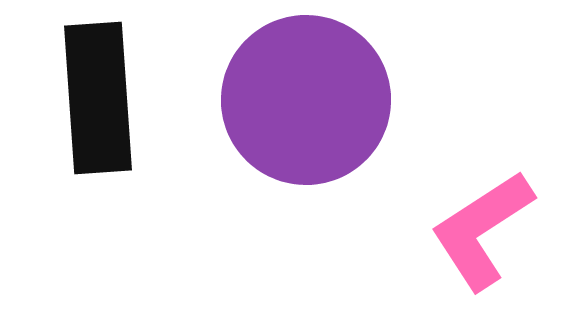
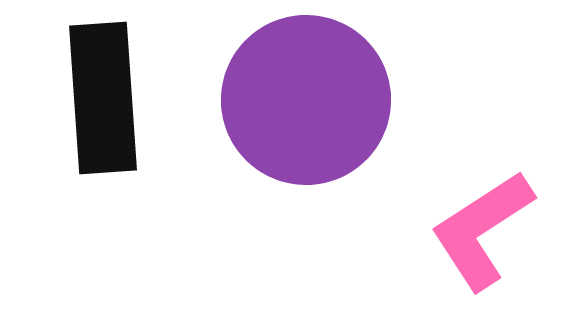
black rectangle: moved 5 px right
